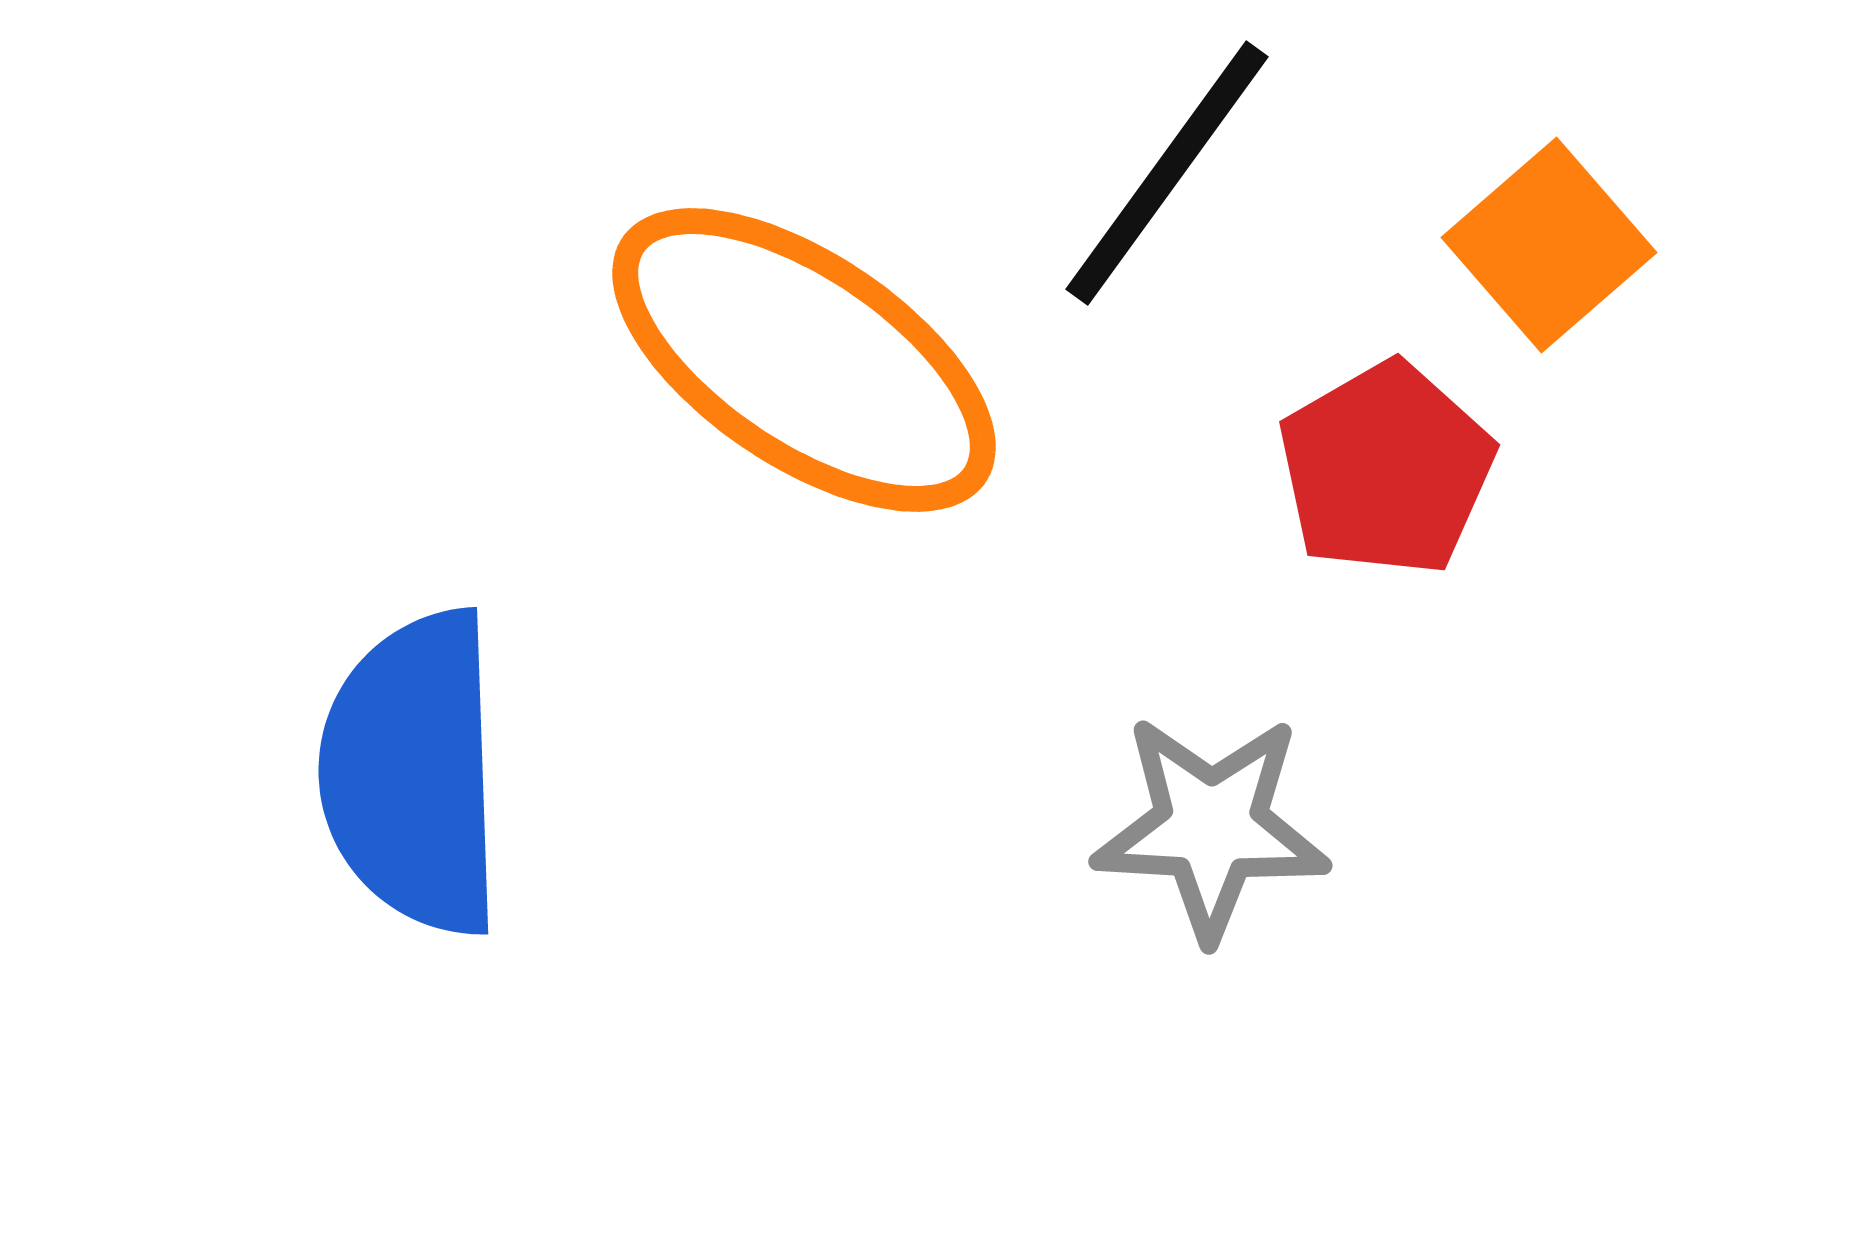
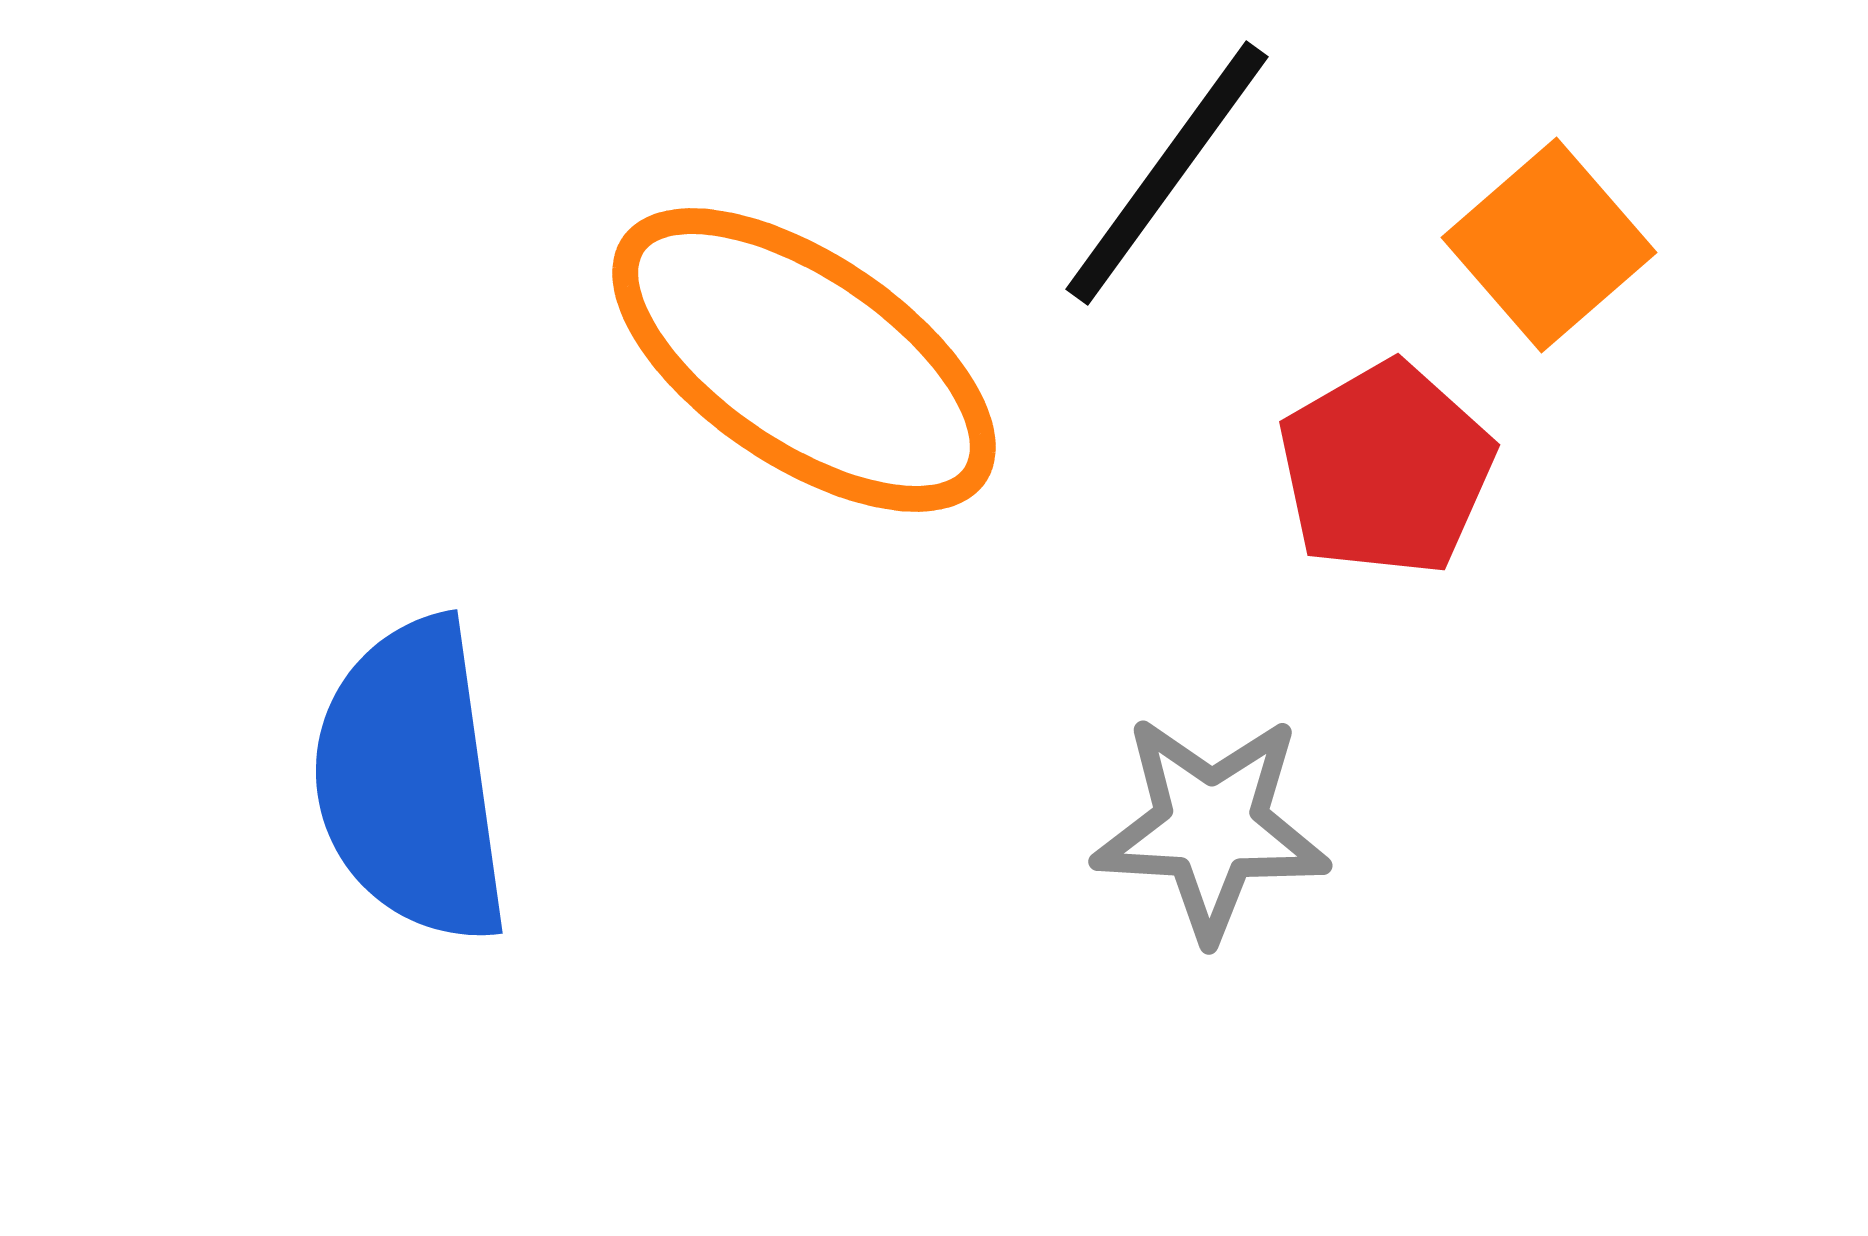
blue semicircle: moved 2 px left, 8 px down; rotated 6 degrees counterclockwise
